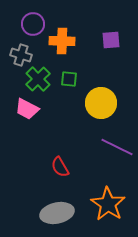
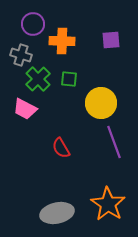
pink trapezoid: moved 2 px left
purple line: moved 3 px left, 5 px up; rotated 44 degrees clockwise
red semicircle: moved 1 px right, 19 px up
